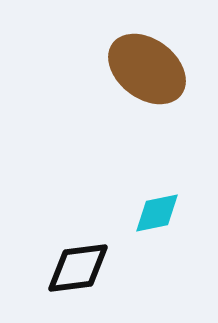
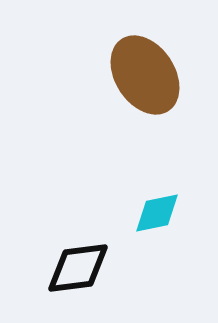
brown ellipse: moved 2 px left, 6 px down; rotated 20 degrees clockwise
